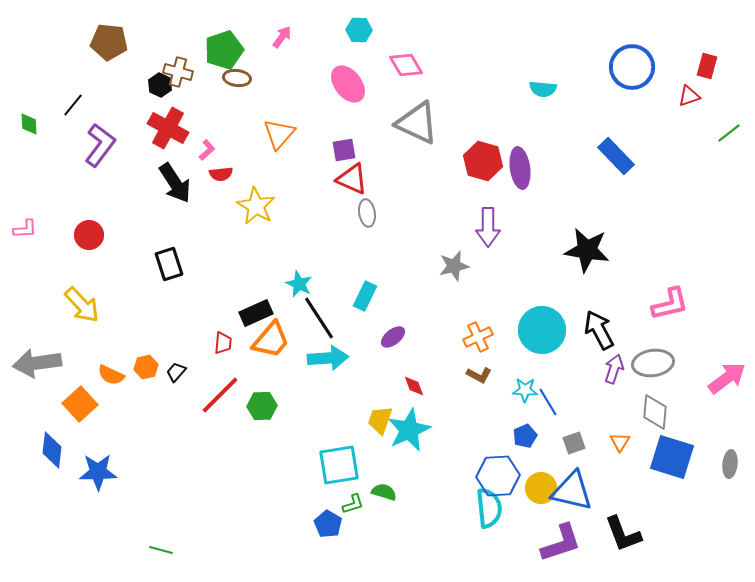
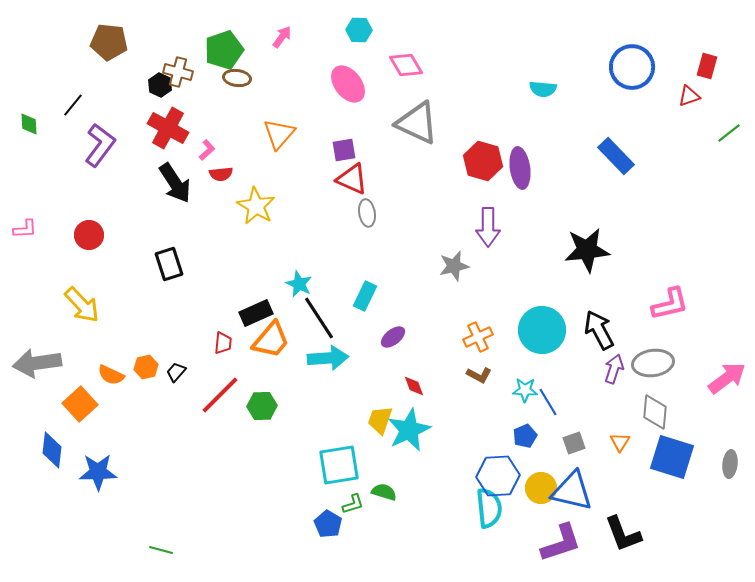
black star at (587, 250): rotated 15 degrees counterclockwise
